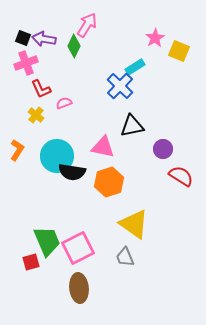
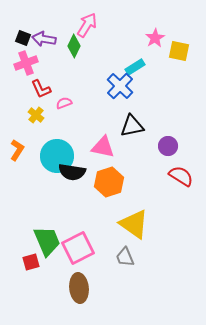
yellow square: rotated 10 degrees counterclockwise
purple circle: moved 5 px right, 3 px up
